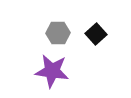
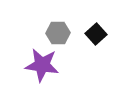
purple star: moved 10 px left, 6 px up
